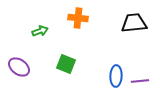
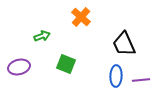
orange cross: moved 3 px right, 1 px up; rotated 36 degrees clockwise
black trapezoid: moved 10 px left, 21 px down; rotated 108 degrees counterclockwise
green arrow: moved 2 px right, 5 px down
purple ellipse: rotated 50 degrees counterclockwise
purple line: moved 1 px right, 1 px up
